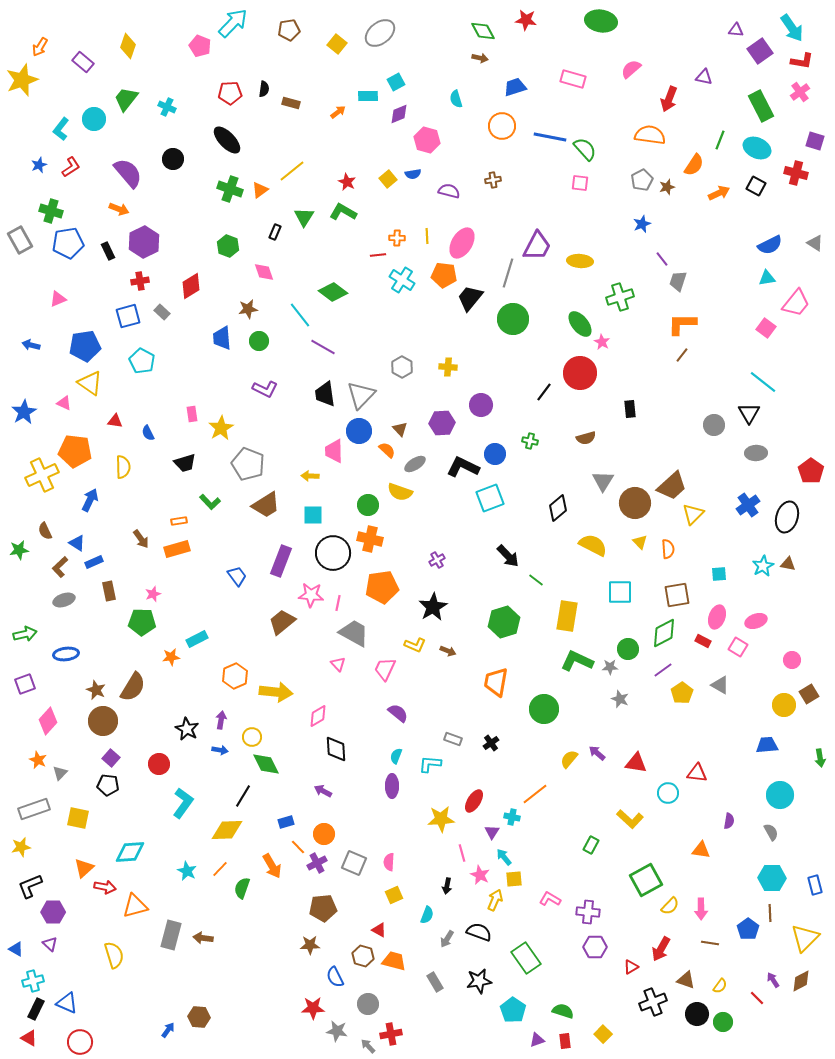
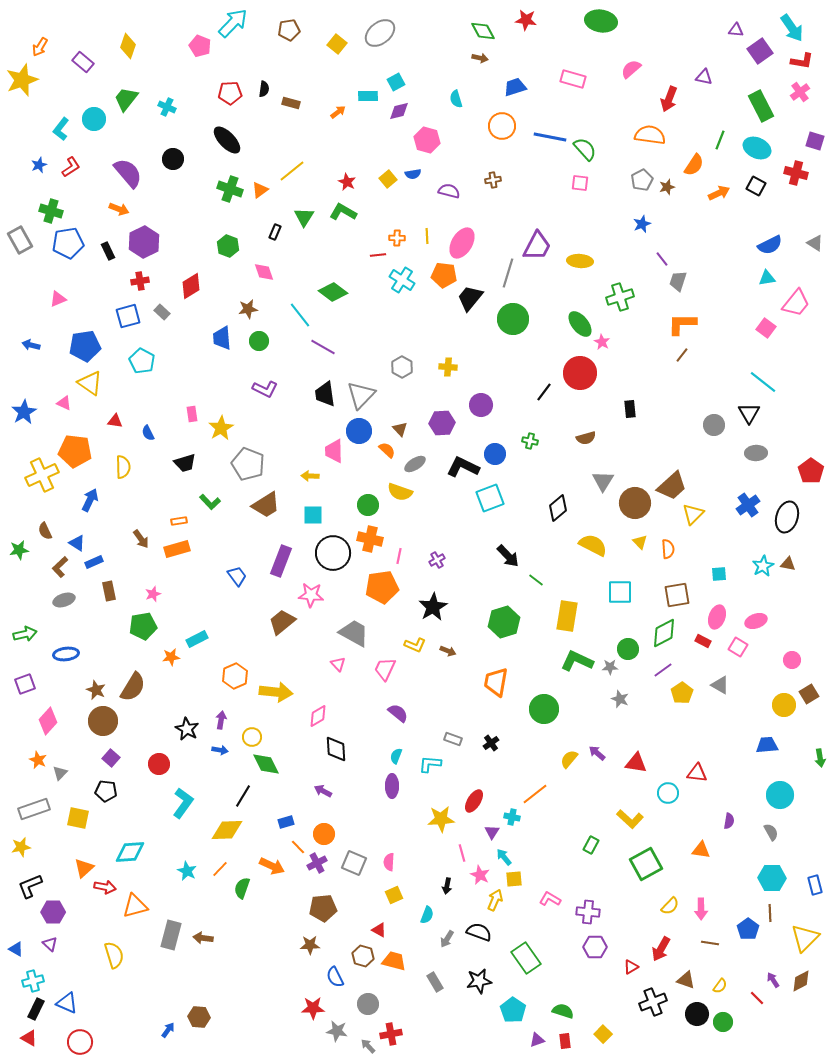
purple diamond at (399, 114): moved 3 px up; rotated 10 degrees clockwise
pink line at (338, 603): moved 61 px right, 47 px up
green pentagon at (142, 622): moved 1 px right, 4 px down; rotated 12 degrees counterclockwise
black pentagon at (108, 785): moved 2 px left, 6 px down
orange arrow at (272, 866): rotated 35 degrees counterclockwise
green square at (646, 880): moved 16 px up
